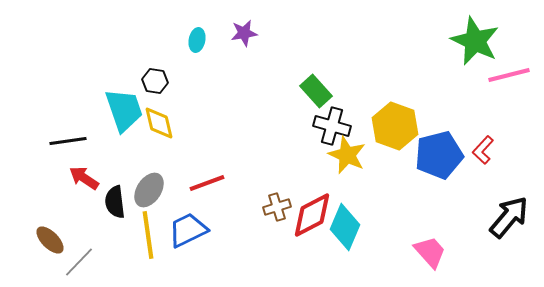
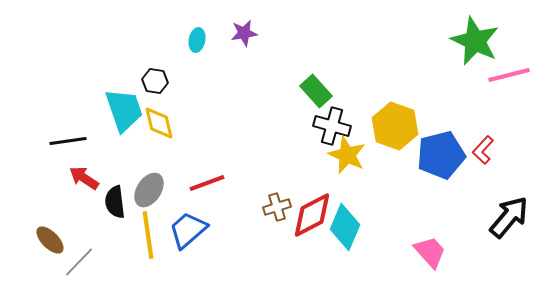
blue pentagon: moved 2 px right
blue trapezoid: rotated 15 degrees counterclockwise
